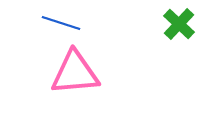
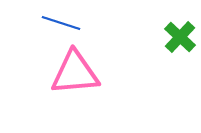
green cross: moved 1 px right, 13 px down
